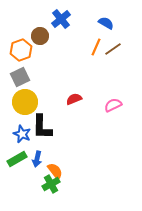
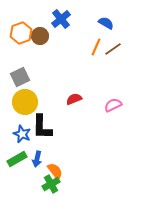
orange hexagon: moved 17 px up
